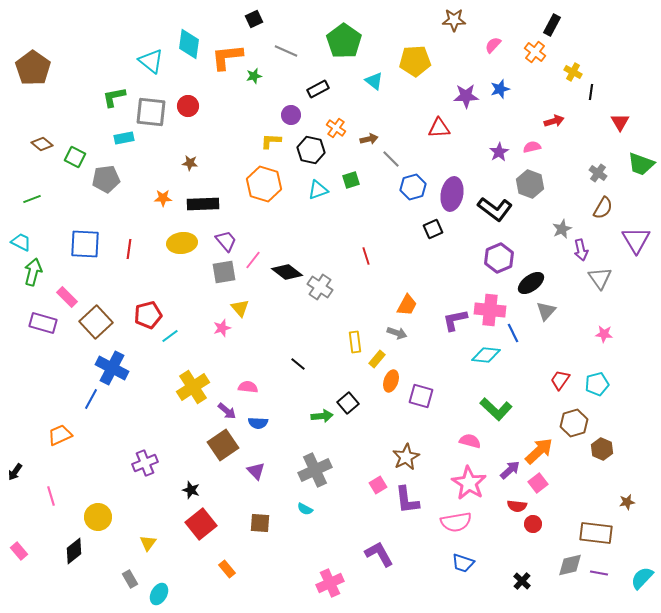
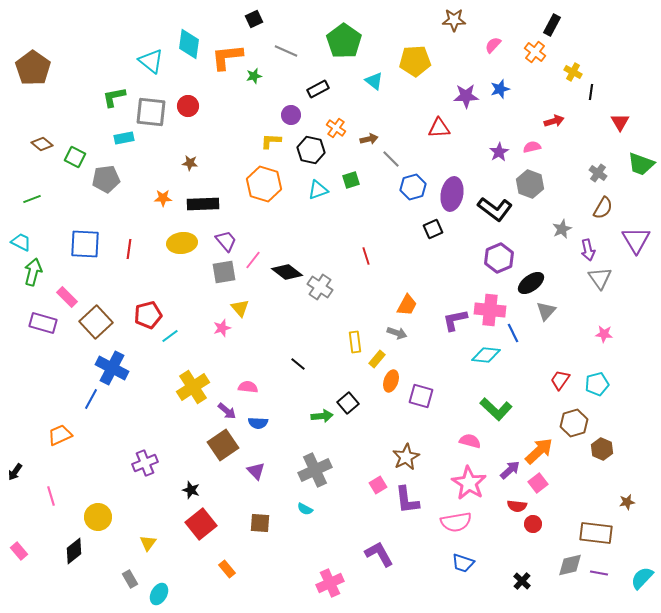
purple arrow at (581, 250): moved 7 px right
